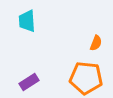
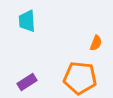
orange pentagon: moved 6 px left
purple rectangle: moved 2 px left
